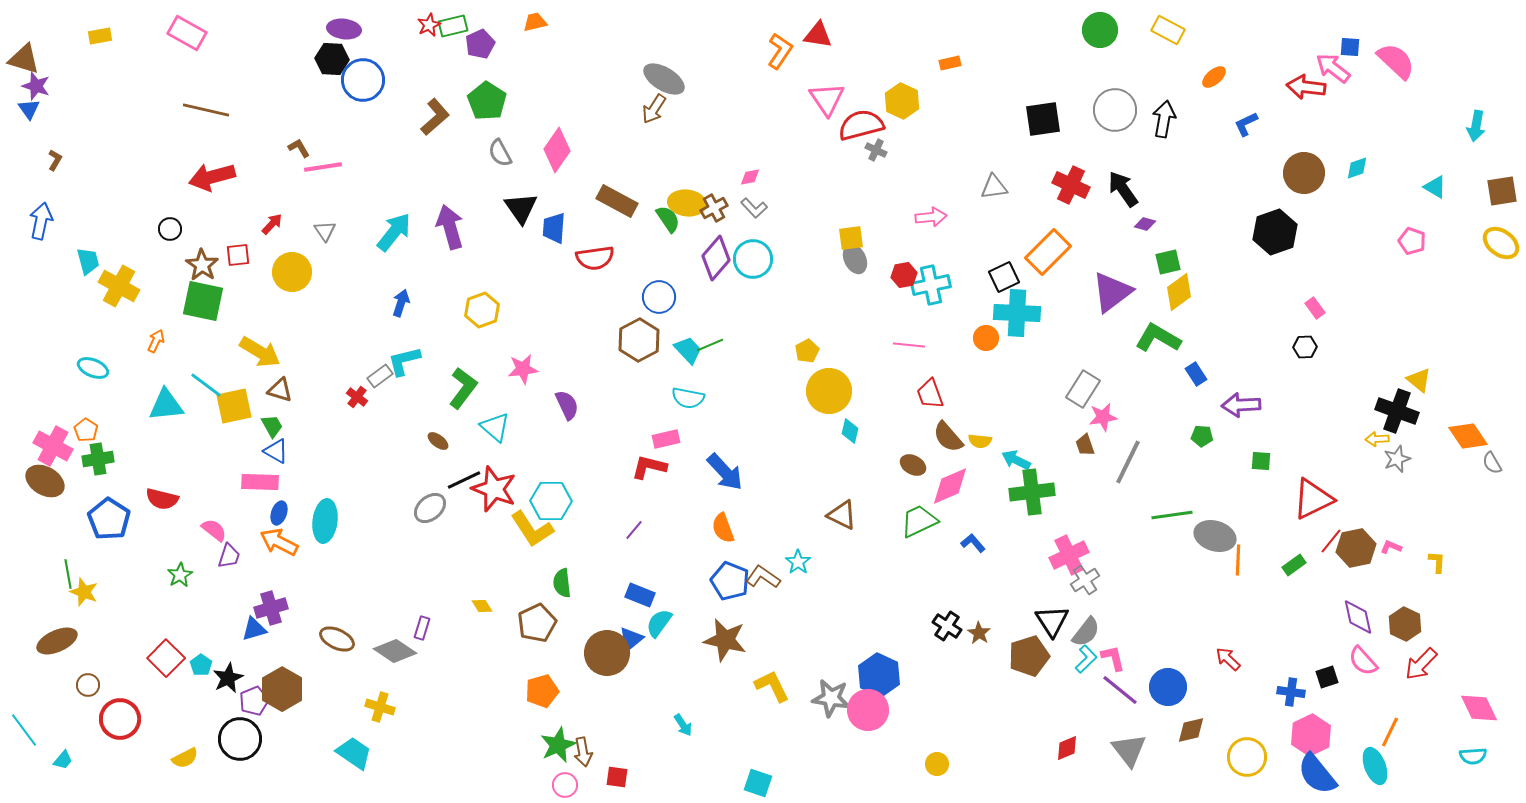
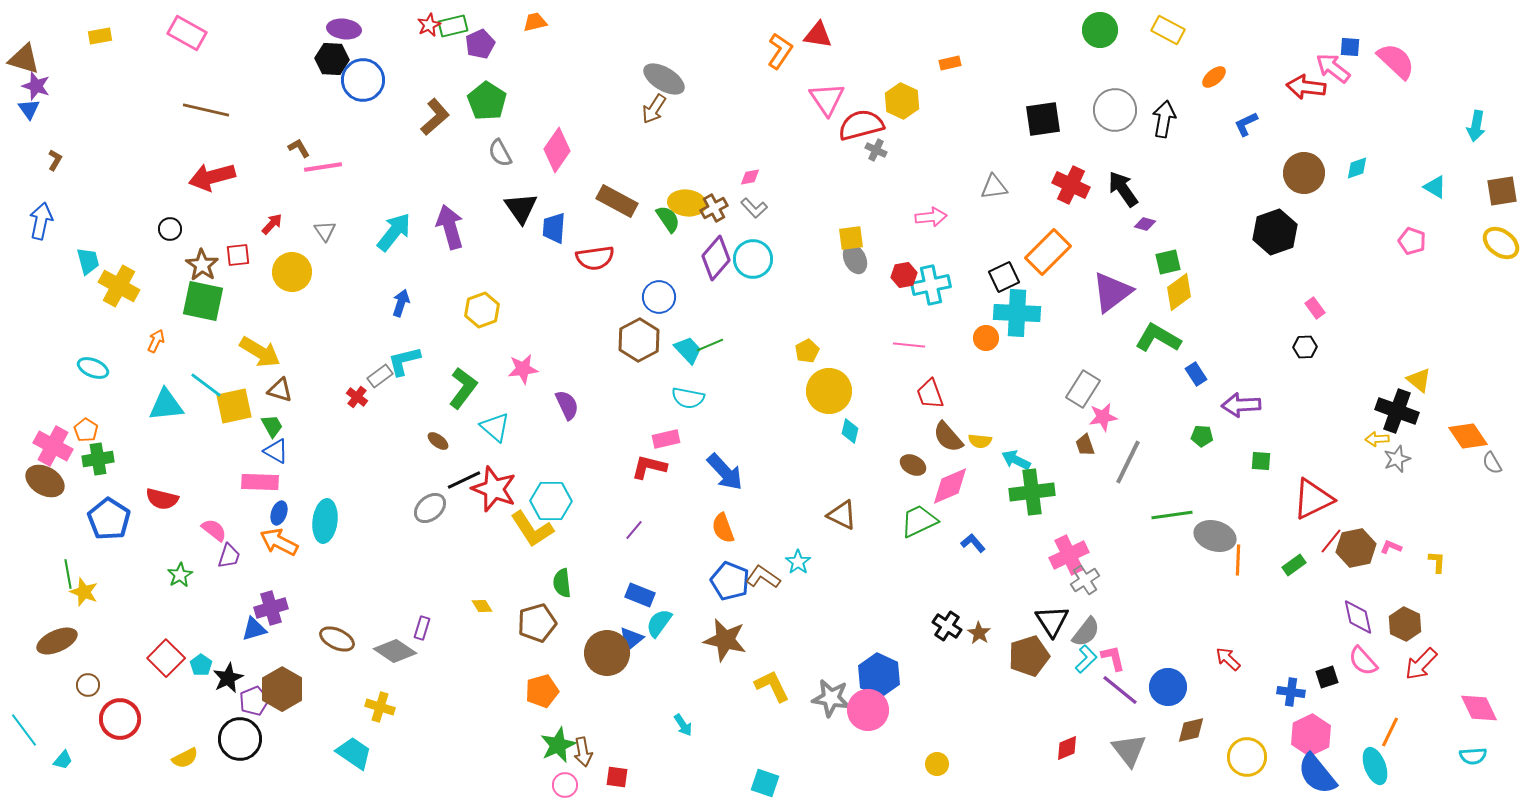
brown pentagon at (537, 623): rotated 9 degrees clockwise
cyan square at (758, 783): moved 7 px right
